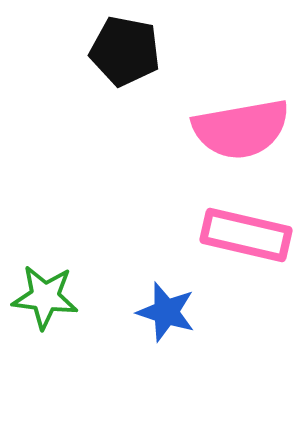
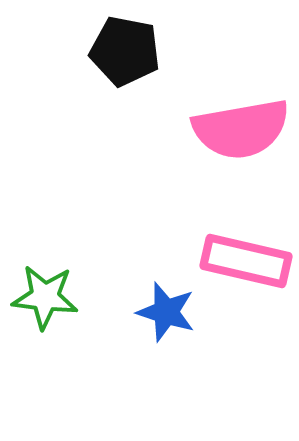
pink rectangle: moved 26 px down
